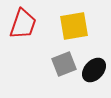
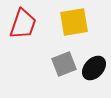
yellow square: moved 4 px up
black ellipse: moved 2 px up
